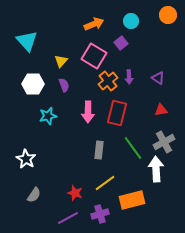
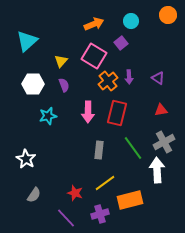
cyan triangle: rotated 30 degrees clockwise
white arrow: moved 1 px right, 1 px down
orange rectangle: moved 2 px left
purple line: moved 2 px left; rotated 75 degrees clockwise
